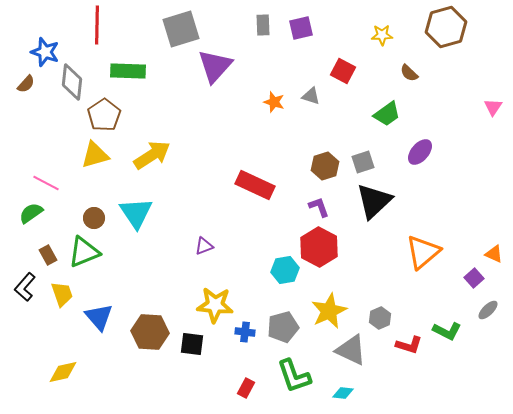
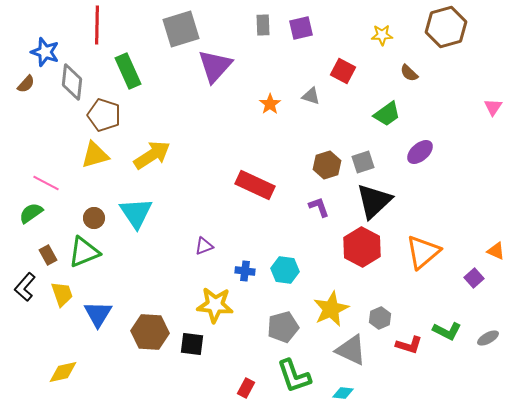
green rectangle at (128, 71): rotated 64 degrees clockwise
orange star at (274, 102): moved 4 px left, 2 px down; rotated 20 degrees clockwise
brown pentagon at (104, 115): rotated 20 degrees counterclockwise
purple ellipse at (420, 152): rotated 8 degrees clockwise
brown hexagon at (325, 166): moved 2 px right, 1 px up
red hexagon at (319, 247): moved 43 px right
orange triangle at (494, 254): moved 2 px right, 3 px up
cyan hexagon at (285, 270): rotated 16 degrees clockwise
gray ellipse at (488, 310): moved 28 px down; rotated 15 degrees clockwise
yellow star at (329, 311): moved 2 px right, 2 px up
blue triangle at (99, 317): moved 1 px left, 3 px up; rotated 12 degrees clockwise
blue cross at (245, 332): moved 61 px up
